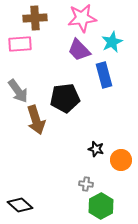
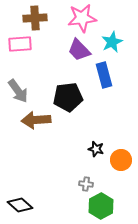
black pentagon: moved 3 px right, 1 px up
brown arrow: rotated 104 degrees clockwise
